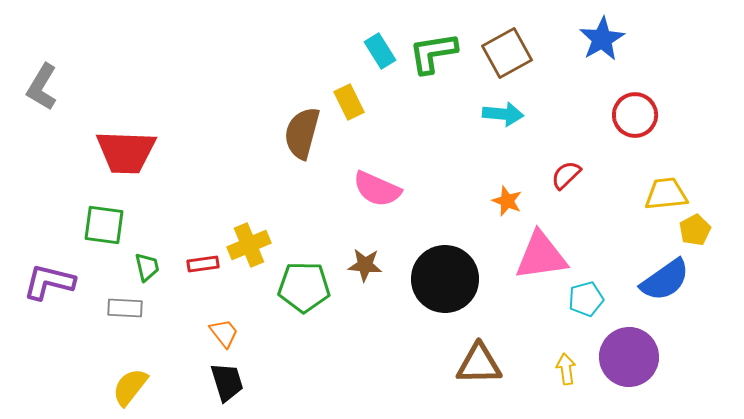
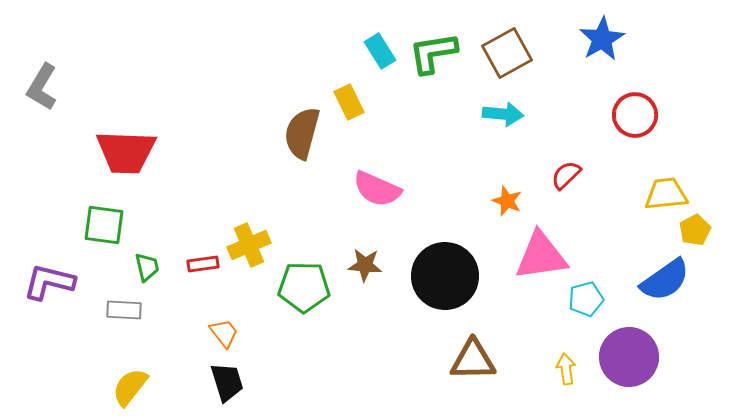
black circle: moved 3 px up
gray rectangle: moved 1 px left, 2 px down
brown triangle: moved 6 px left, 4 px up
